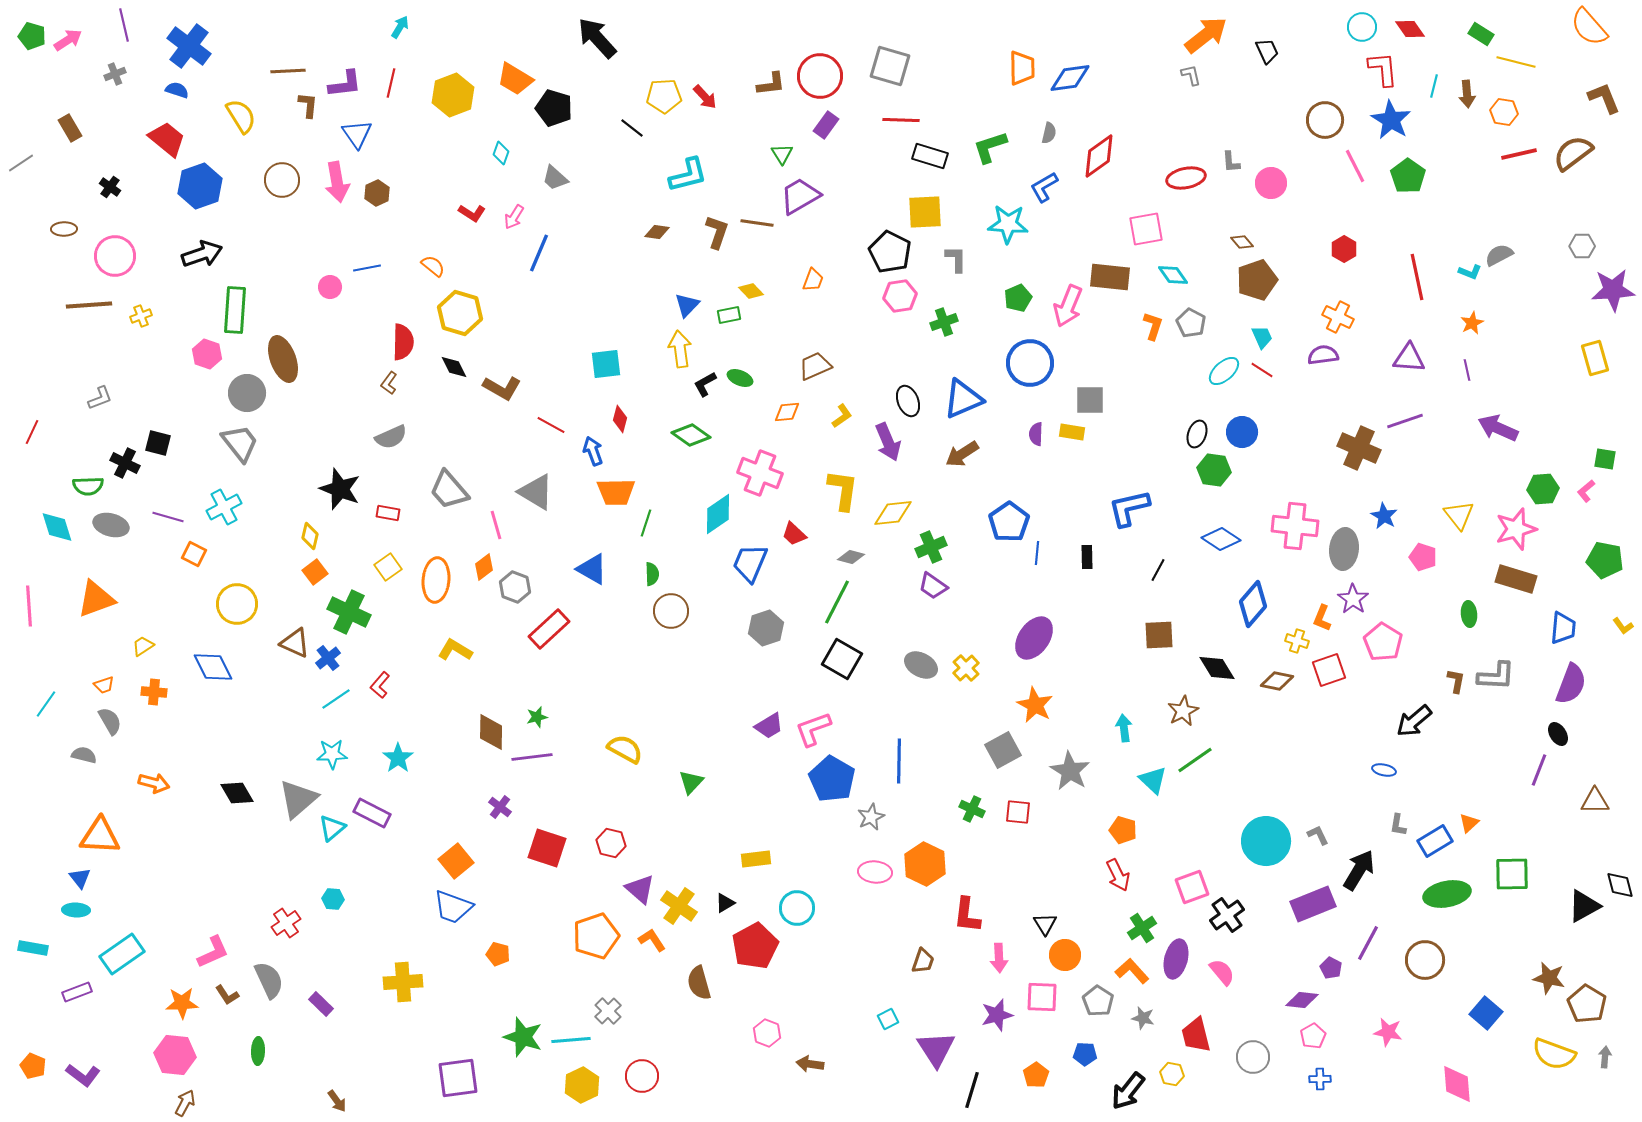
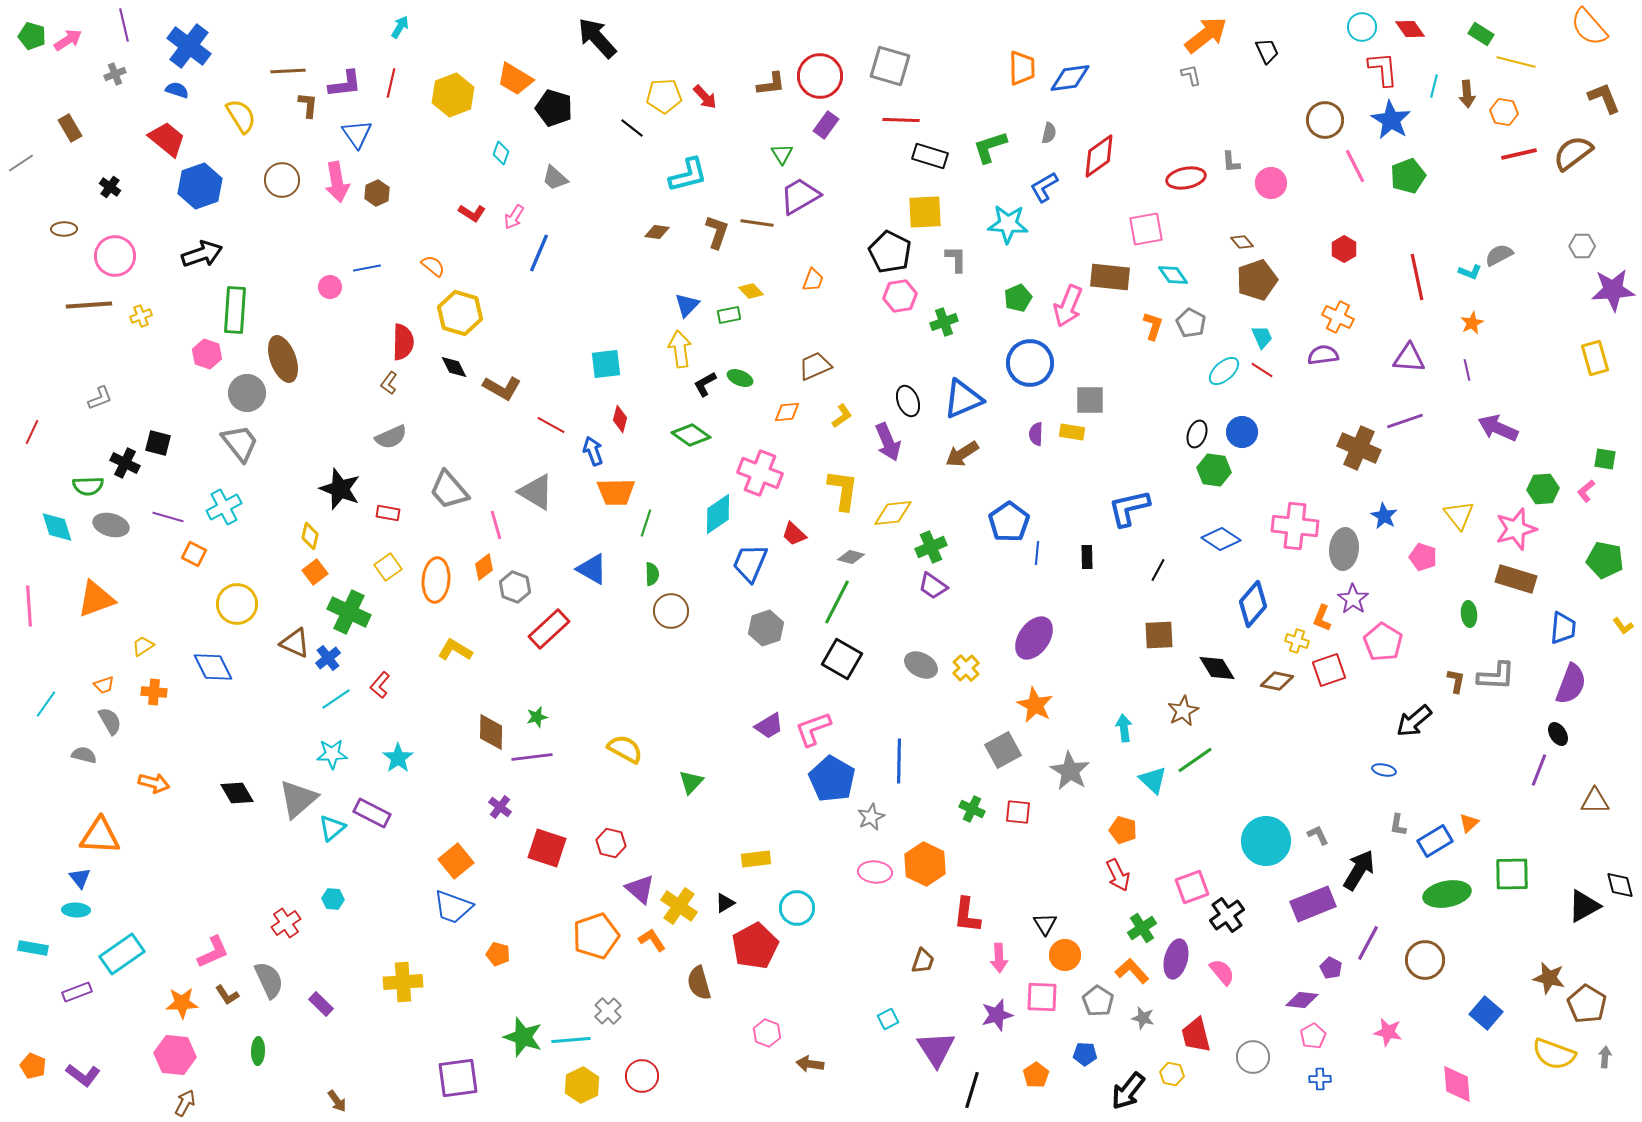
green pentagon at (1408, 176): rotated 16 degrees clockwise
